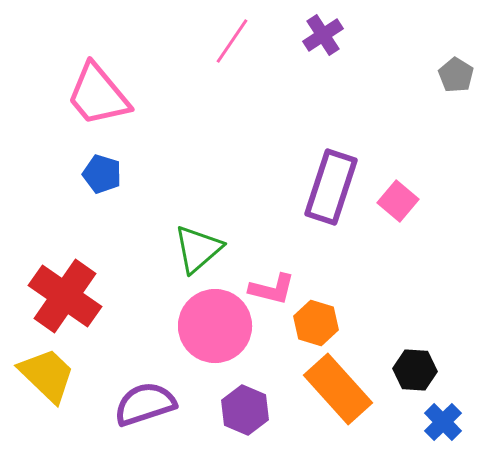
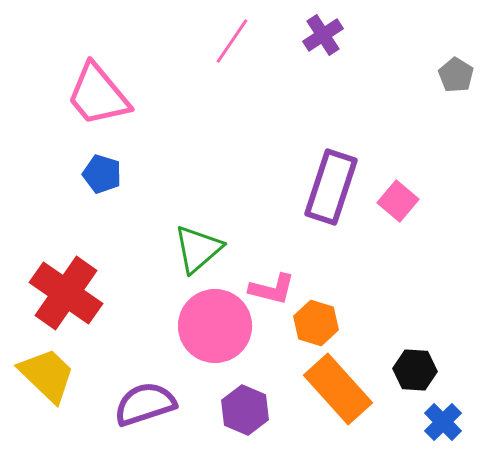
red cross: moved 1 px right, 3 px up
